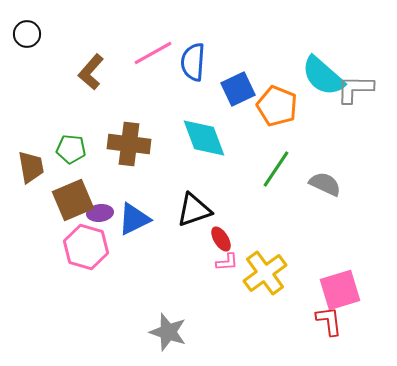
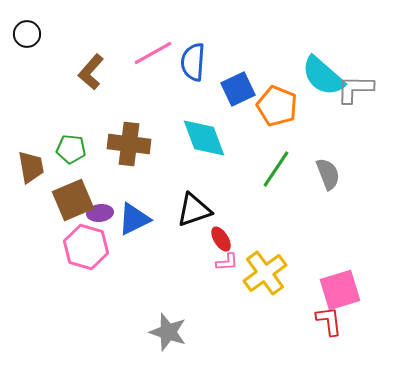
gray semicircle: moved 3 px right, 10 px up; rotated 44 degrees clockwise
